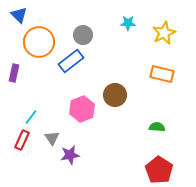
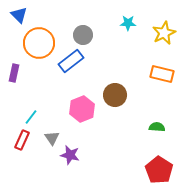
orange circle: moved 1 px down
purple star: rotated 24 degrees clockwise
